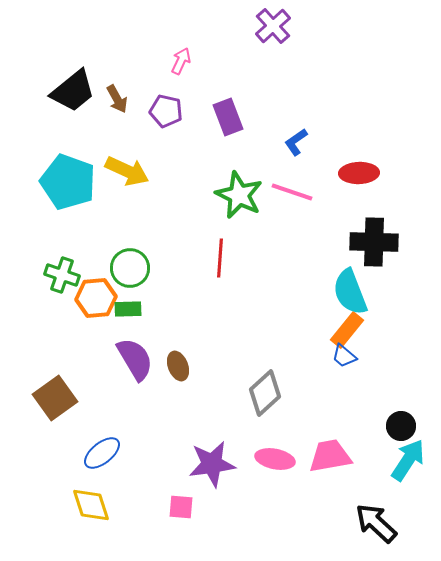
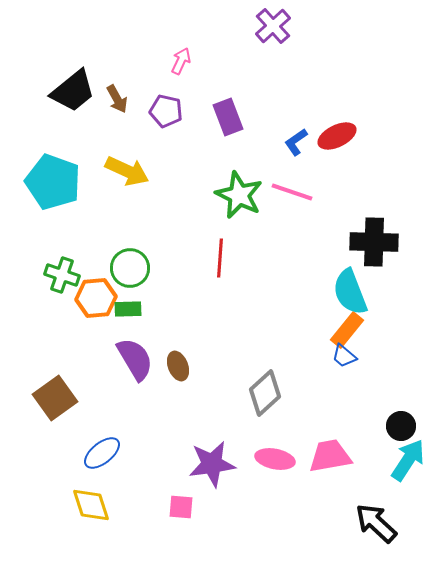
red ellipse: moved 22 px left, 37 px up; rotated 24 degrees counterclockwise
cyan pentagon: moved 15 px left
